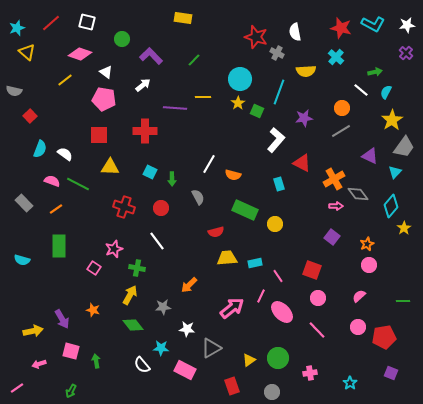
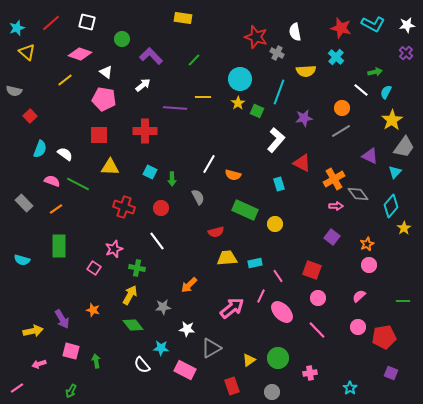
cyan star at (350, 383): moved 5 px down
